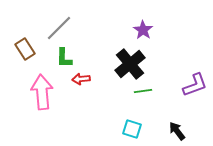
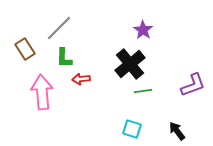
purple L-shape: moved 2 px left
